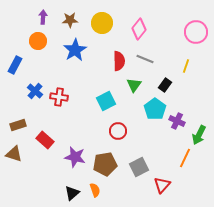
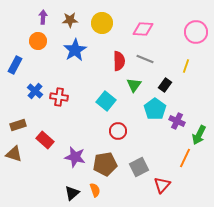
pink diamond: moved 4 px right; rotated 55 degrees clockwise
cyan square: rotated 24 degrees counterclockwise
